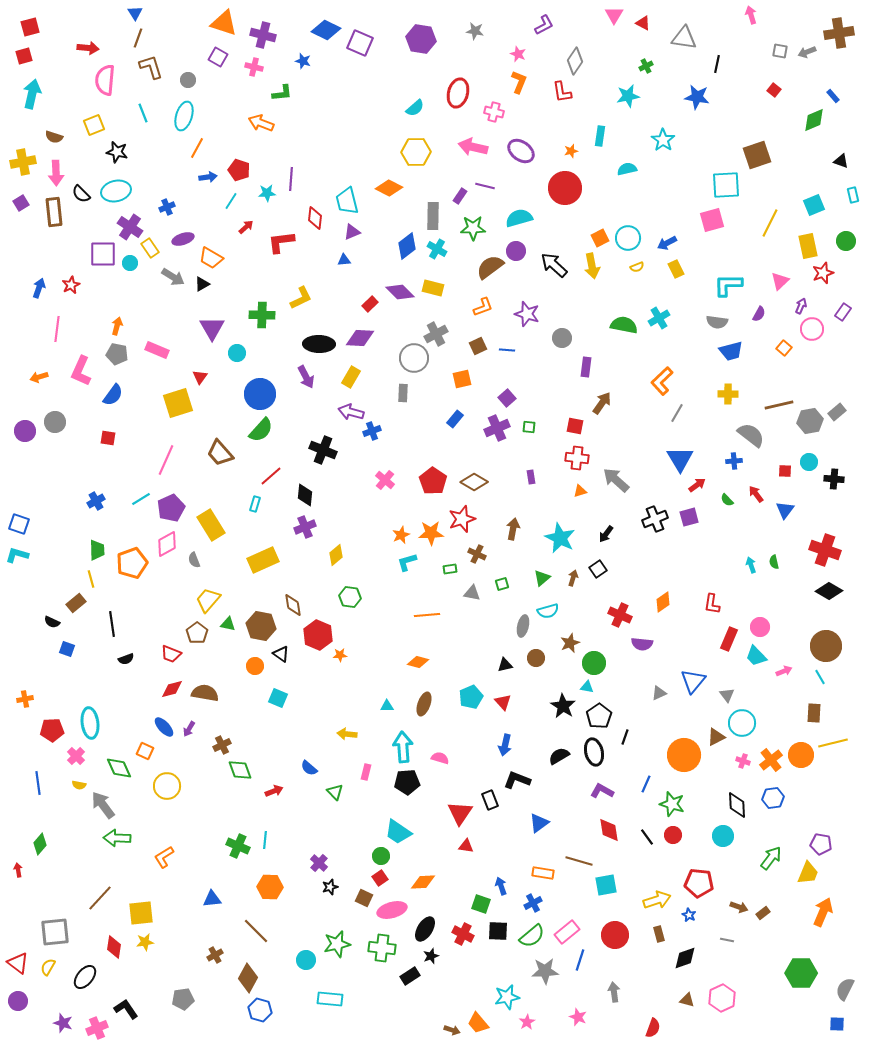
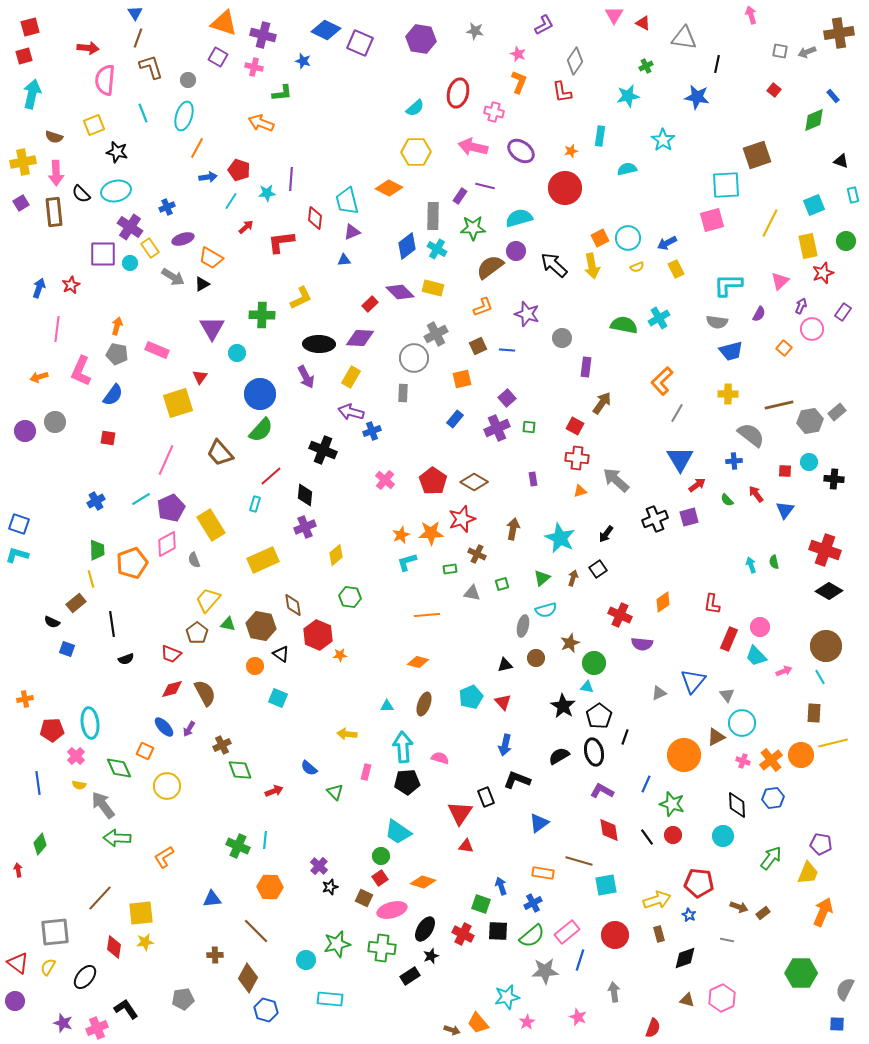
red square at (575, 426): rotated 18 degrees clockwise
purple rectangle at (531, 477): moved 2 px right, 2 px down
cyan semicircle at (548, 611): moved 2 px left, 1 px up
brown semicircle at (205, 693): rotated 52 degrees clockwise
black rectangle at (490, 800): moved 4 px left, 3 px up
purple cross at (319, 863): moved 3 px down
orange diamond at (423, 882): rotated 20 degrees clockwise
brown cross at (215, 955): rotated 28 degrees clockwise
purple circle at (18, 1001): moved 3 px left
blue hexagon at (260, 1010): moved 6 px right
